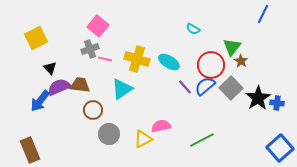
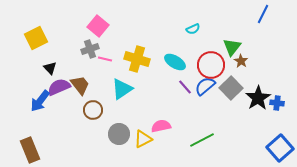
cyan semicircle: rotated 56 degrees counterclockwise
cyan ellipse: moved 6 px right
brown trapezoid: rotated 45 degrees clockwise
gray circle: moved 10 px right
